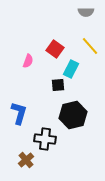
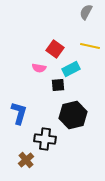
gray semicircle: rotated 119 degrees clockwise
yellow line: rotated 36 degrees counterclockwise
pink semicircle: moved 11 px right, 7 px down; rotated 80 degrees clockwise
cyan rectangle: rotated 36 degrees clockwise
